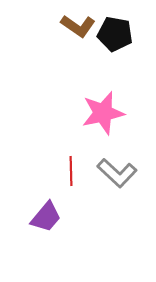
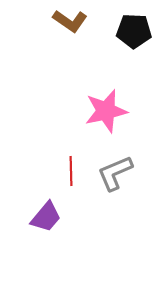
brown L-shape: moved 8 px left, 5 px up
black pentagon: moved 19 px right, 3 px up; rotated 8 degrees counterclockwise
pink star: moved 3 px right, 2 px up
gray L-shape: moved 2 px left; rotated 114 degrees clockwise
